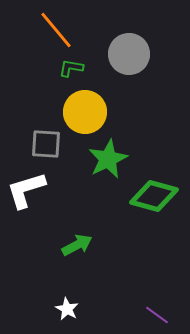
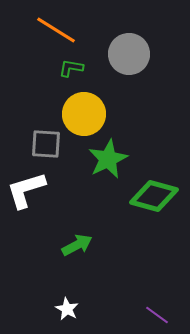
orange line: rotated 18 degrees counterclockwise
yellow circle: moved 1 px left, 2 px down
